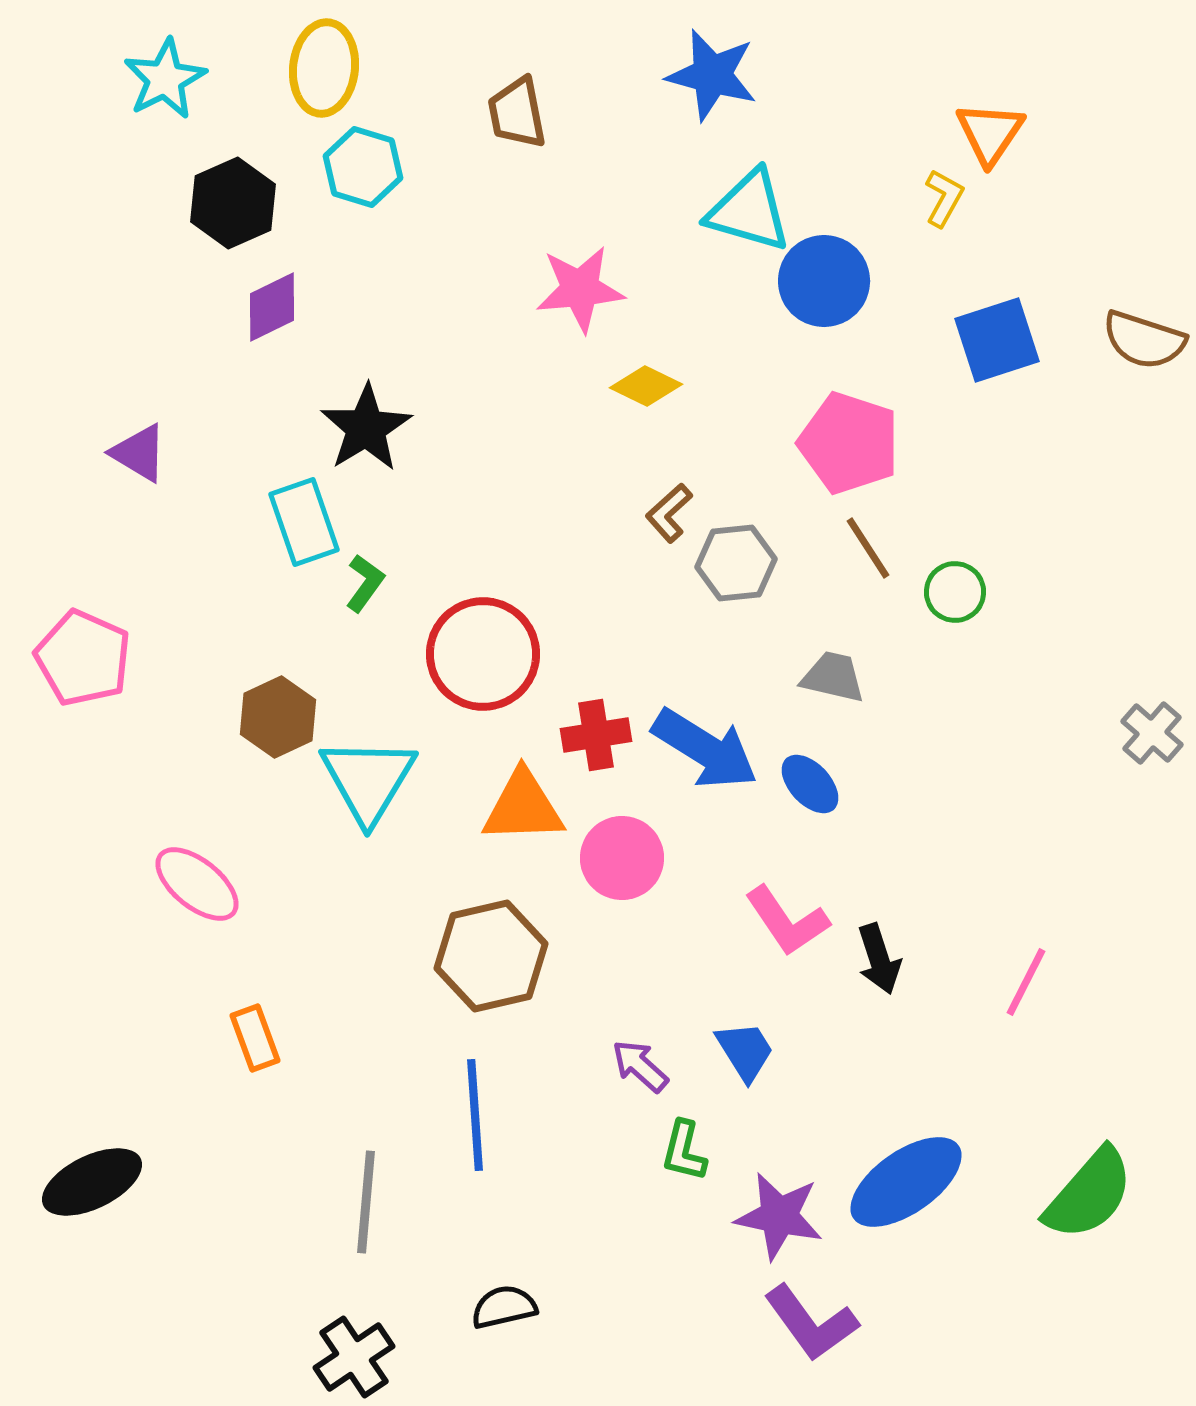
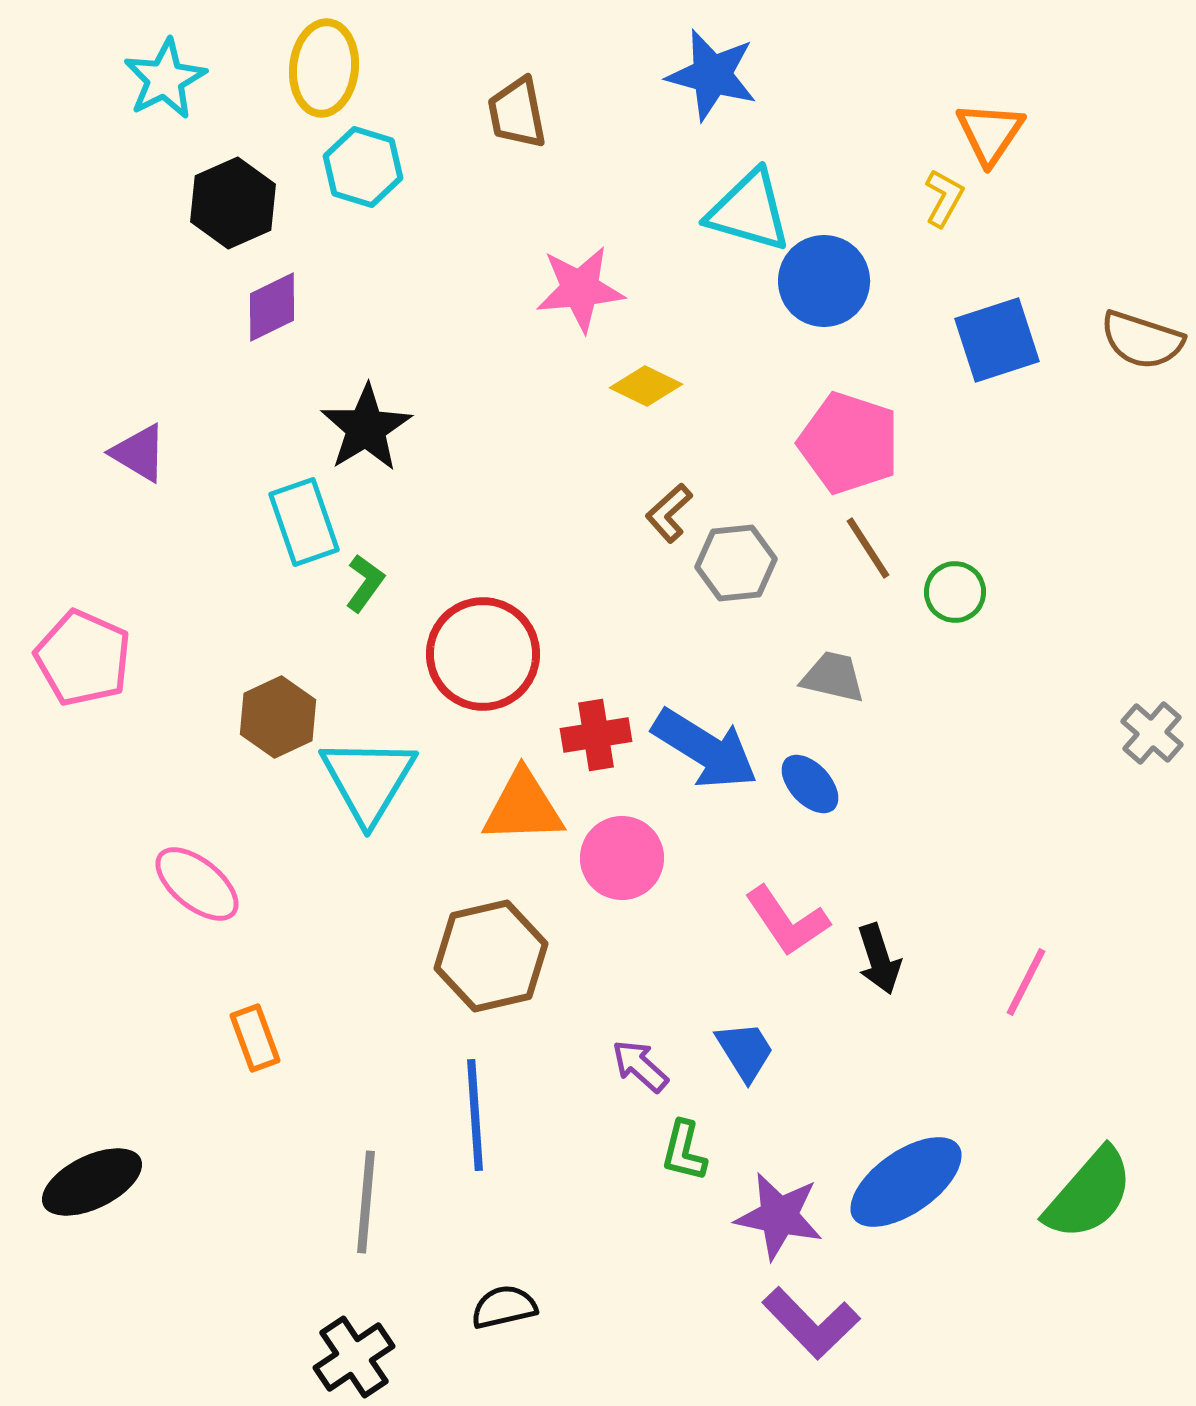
brown semicircle at (1144, 340): moved 2 px left
purple L-shape at (811, 1323): rotated 8 degrees counterclockwise
